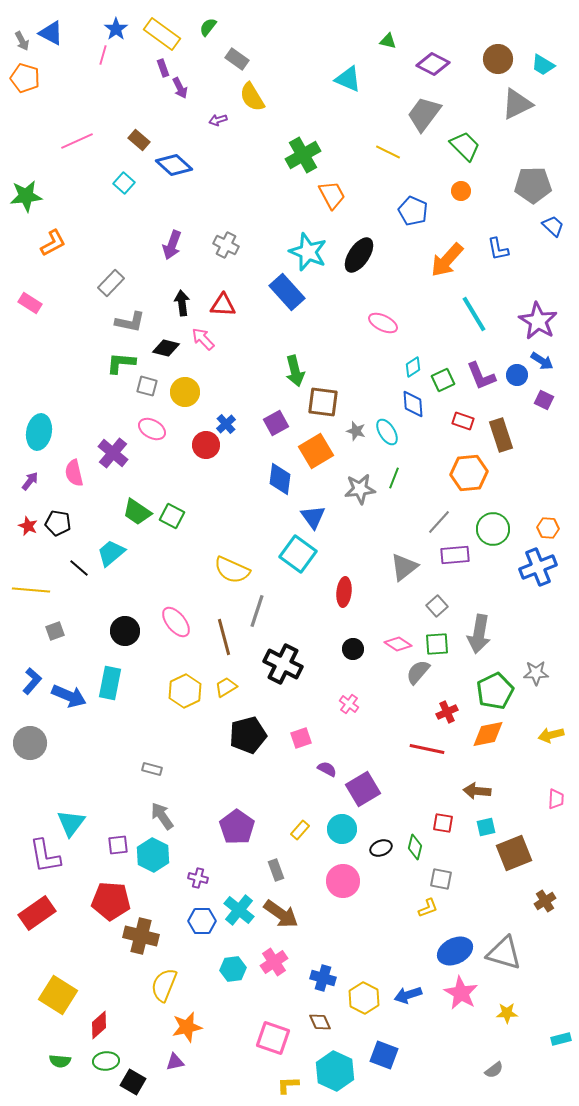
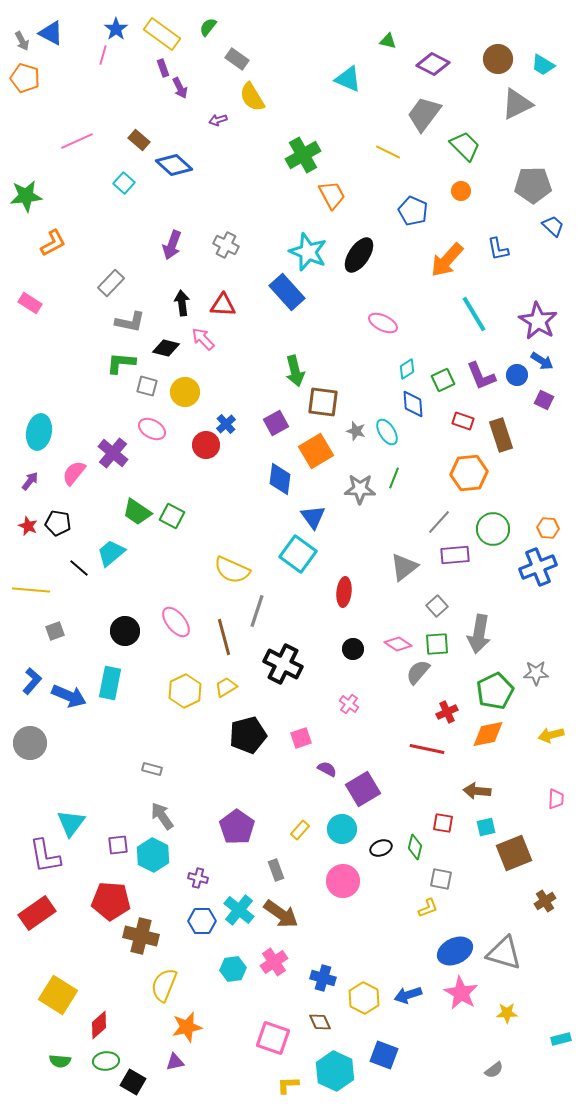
cyan diamond at (413, 367): moved 6 px left, 2 px down
pink semicircle at (74, 473): rotated 52 degrees clockwise
gray star at (360, 489): rotated 8 degrees clockwise
